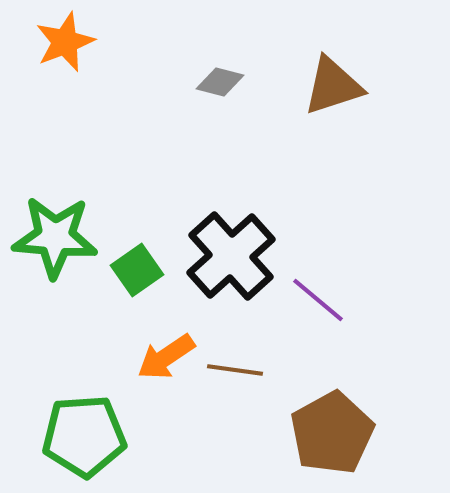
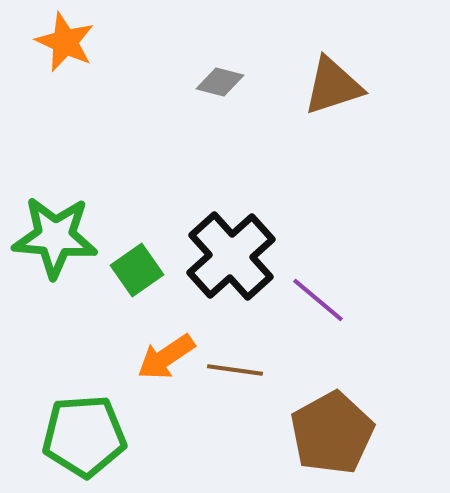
orange star: rotated 26 degrees counterclockwise
